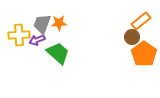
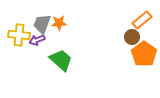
orange rectangle: moved 1 px right, 1 px up
yellow cross: rotated 10 degrees clockwise
green trapezoid: moved 3 px right, 7 px down
